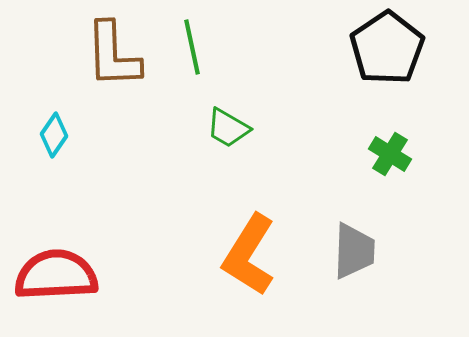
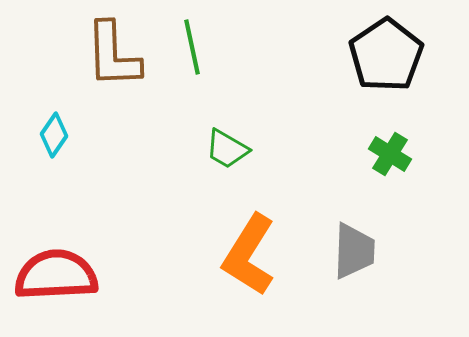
black pentagon: moved 1 px left, 7 px down
green trapezoid: moved 1 px left, 21 px down
